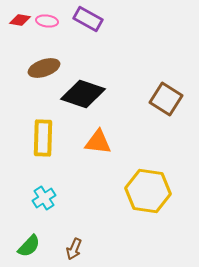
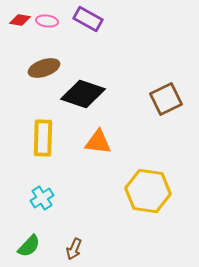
brown square: rotated 32 degrees clockwise
cyan cross: moved 2 px left
